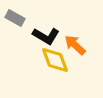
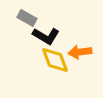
gray rectangle: moved 12 px right
orange arrow: moved 5 px right, 7 px down; rotated 50 degrees counterclockwise
